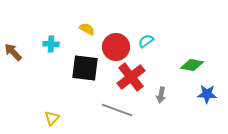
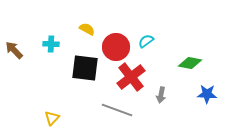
brown arrow: moved 1 px right, 2 px up
green diamond: moved 2 px left, 2 px up
